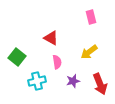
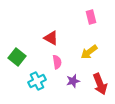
cyan cross: rotated 12 degrees counterclockwise
